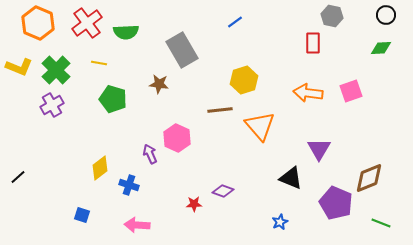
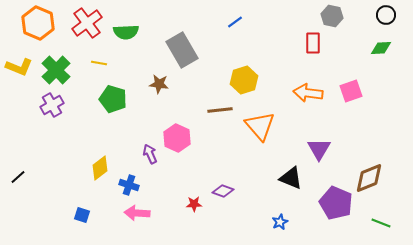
pink arrow: moved 12 px up
